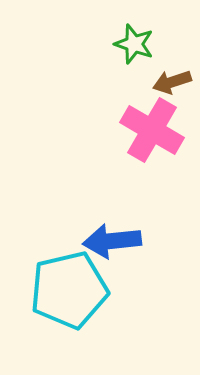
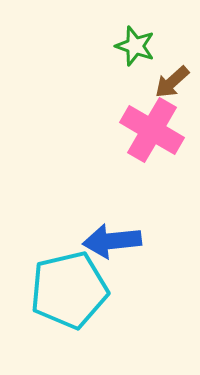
green star: moved 1 px right, 2 px down
brown arrow: rotated 24 degrees counterclockwise
